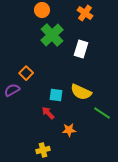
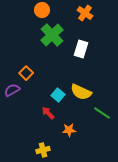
cyan square: moved 2 px right; rotated 32 degrees clockwise
